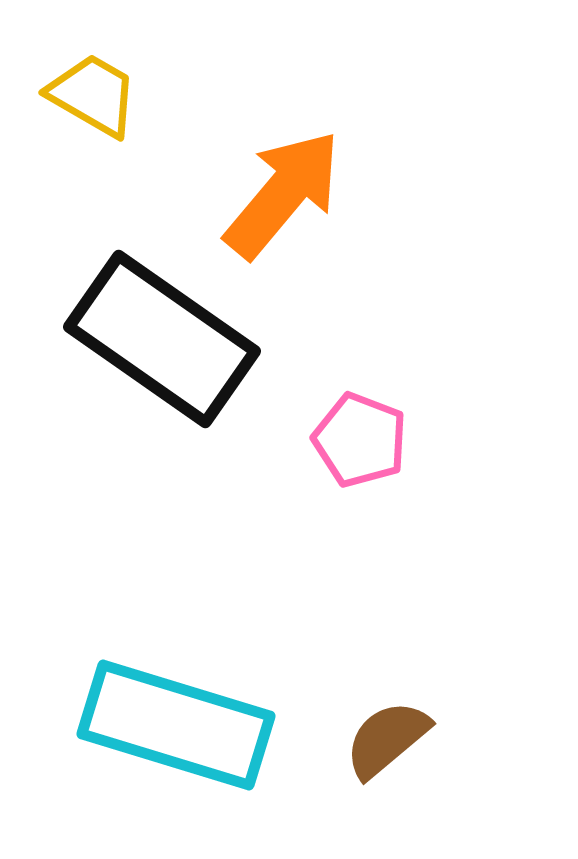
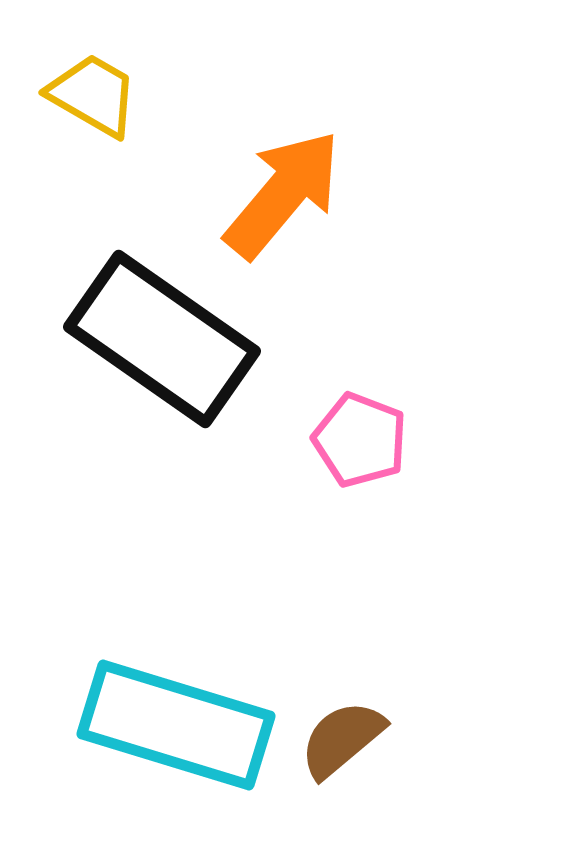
brown semicircle: moved 45 px left
